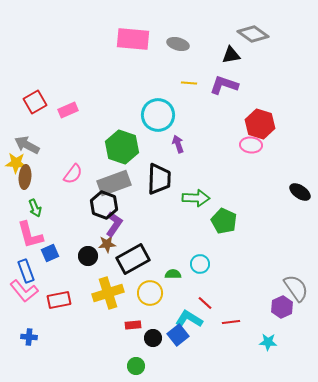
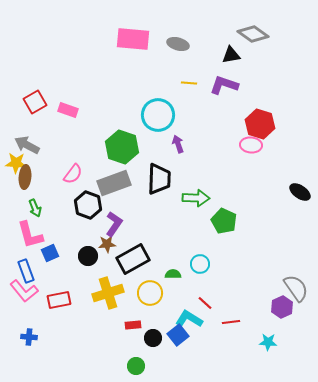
pink rectangle at (68, 110): rotated 42 degrees clockwise
black hexagon at (104, 205): moved 16 px left
